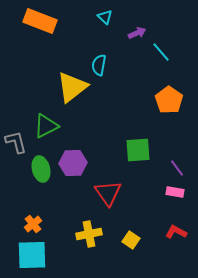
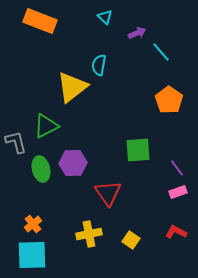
pink rectangle: moved 3 px right; rotated 30 degrees counterclockwise
